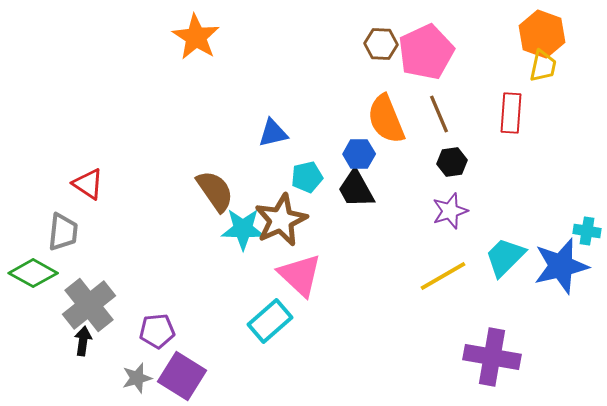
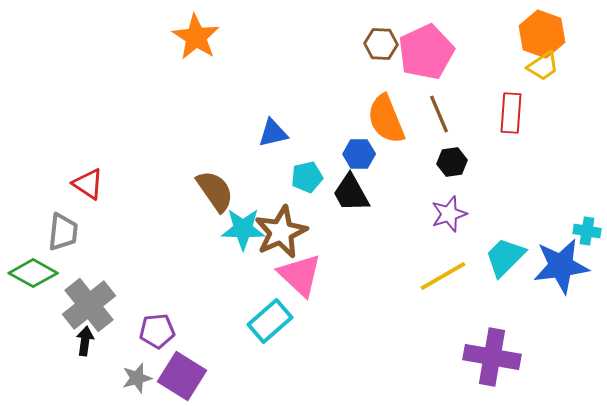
yellow trapezoid: rotated 44 degrees clockwise
black trapezoid: moved 5 px left, 4 px down
purple star: moved 1 px left, 3 px down
brown star: moved 12 px down
blue star: rotated 6 degrees clockwise
black arrow: moved 2 px right
